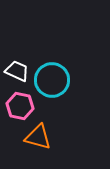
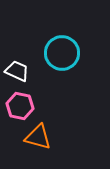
cyan circle: moved 10 px right, 27 px up
